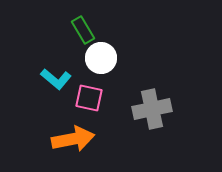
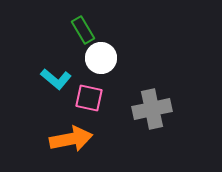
orange arrow: moved 2 px left
